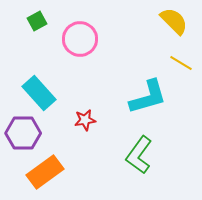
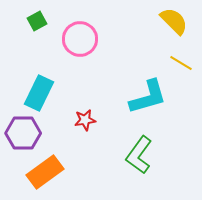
cyan rectangle: rotated 68 degrees clockwise
